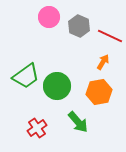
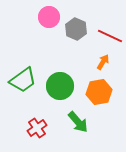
gray hexagon: moved 3 px left, 3 px down
green trapezoid: moved 3 px left, 4 px down
green circle: moved 3 px right
